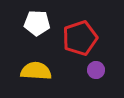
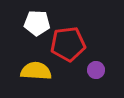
red pentagon: moved 12 px left, 6 px down; rotated 12 degrees clockwise
